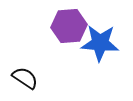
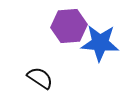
black semicircle: moved 15 px right
